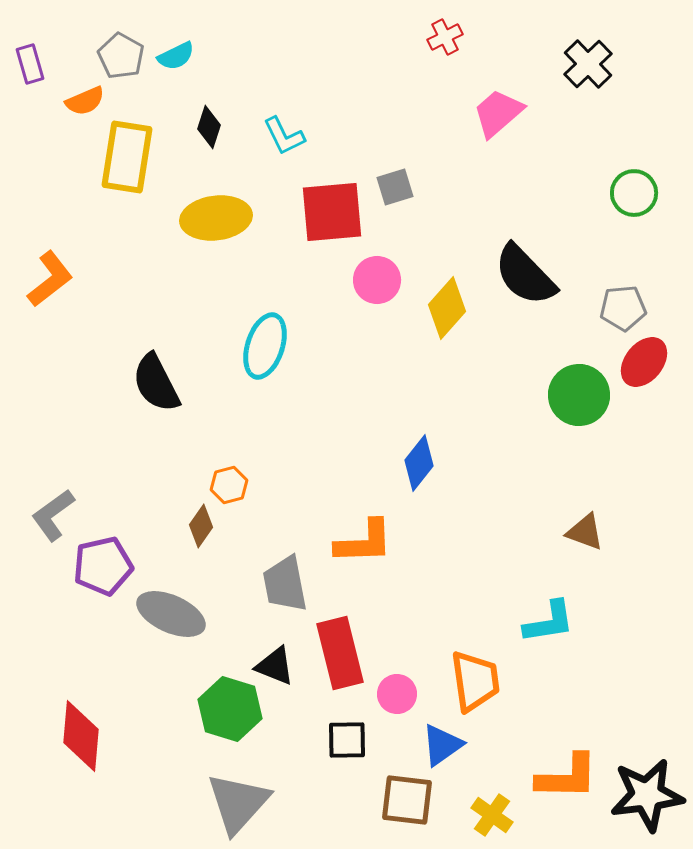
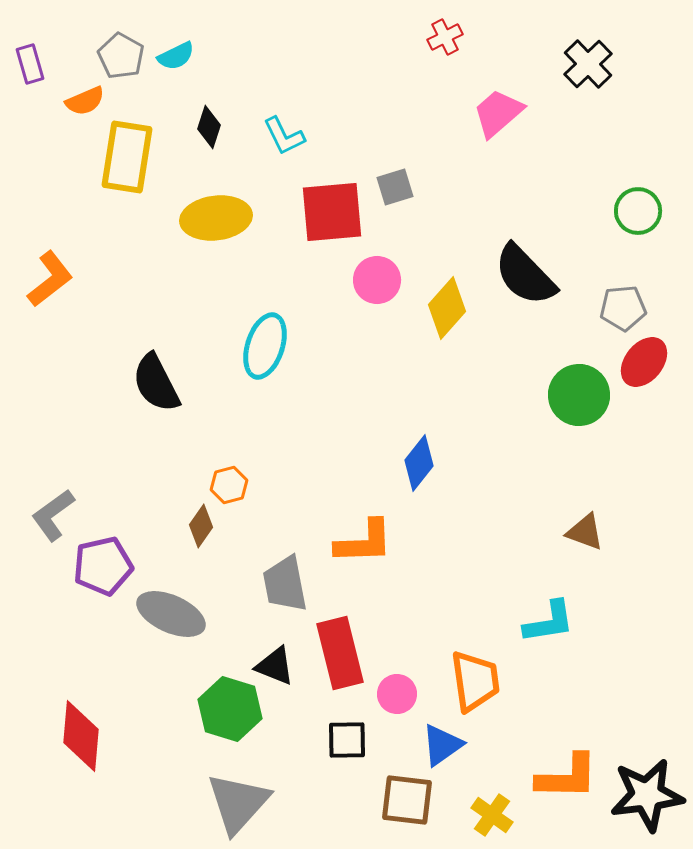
green circle at (634, 193): moved 4 px right, 18 px down
